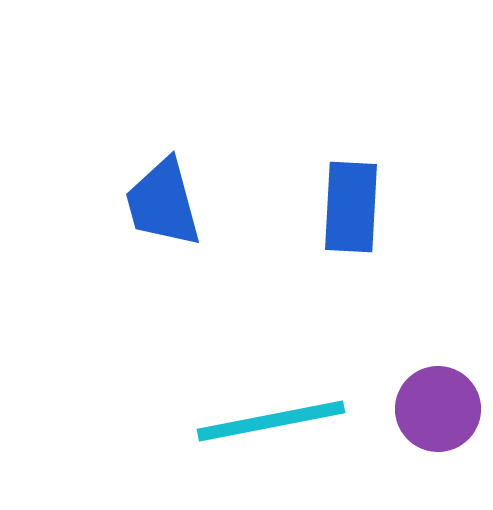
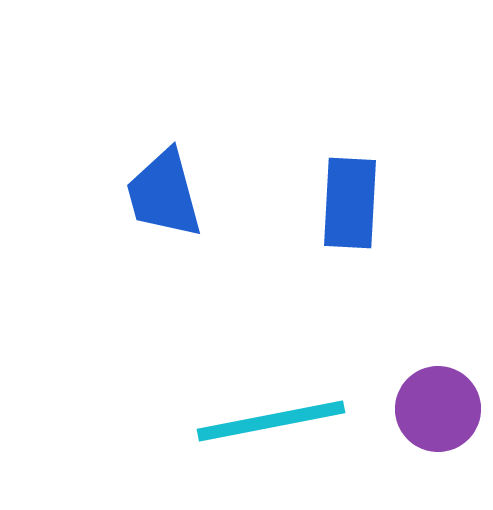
blue trapezoid: moved 1 px right, 9 px up
blue rectangle: moved 1 px left, 4 px up
